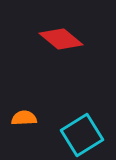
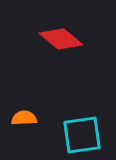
cyan square: rotated 24 degrees clockwise
